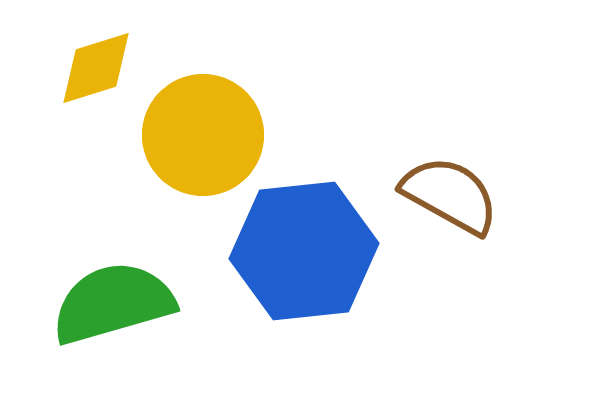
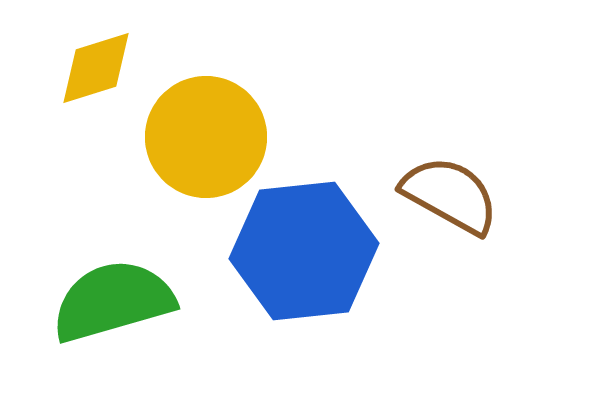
yellow circle: moved 3 px right, 2 px down
green semicircle: moved 2 px up
